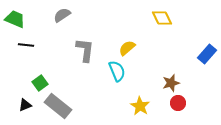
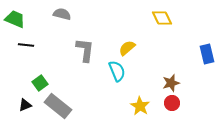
gray semicircle: moved 1 px up; rotated 48 degrees clockwise
blue rectangle: rotated 54 degrees counterclockwise
red circle: moved 6 px left
